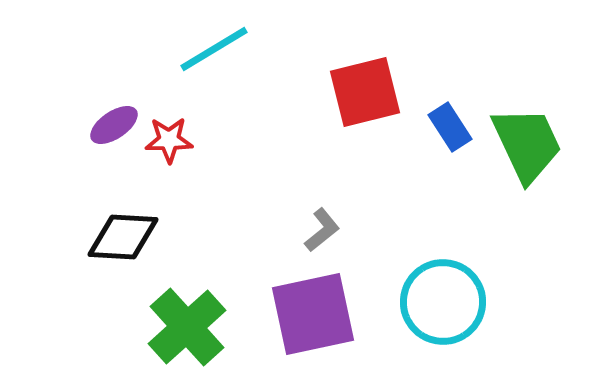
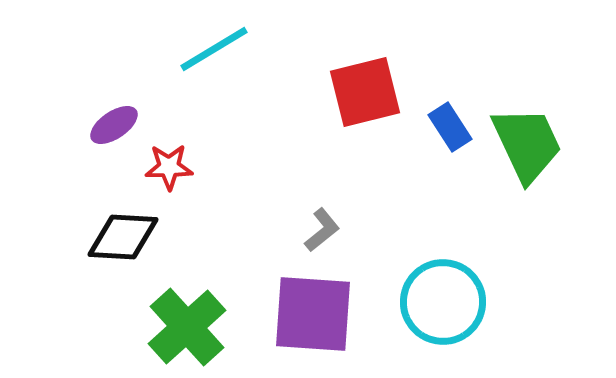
red star: moved 27 px down
purple square: rotated 16 degrees clockwise
